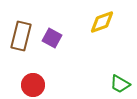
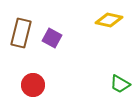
yellow diamond: moved 7 px right, 2 px up; rotated 32 degrees clockwise
brown rectangle: moved 3 px up
